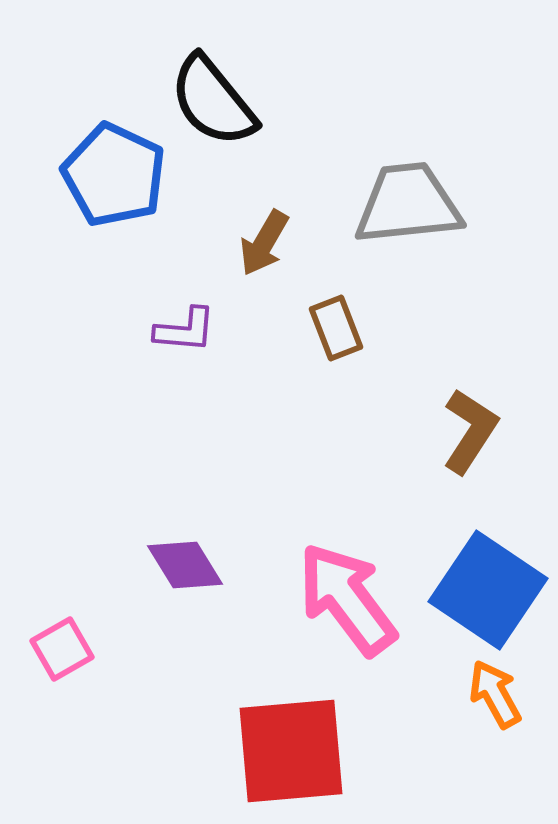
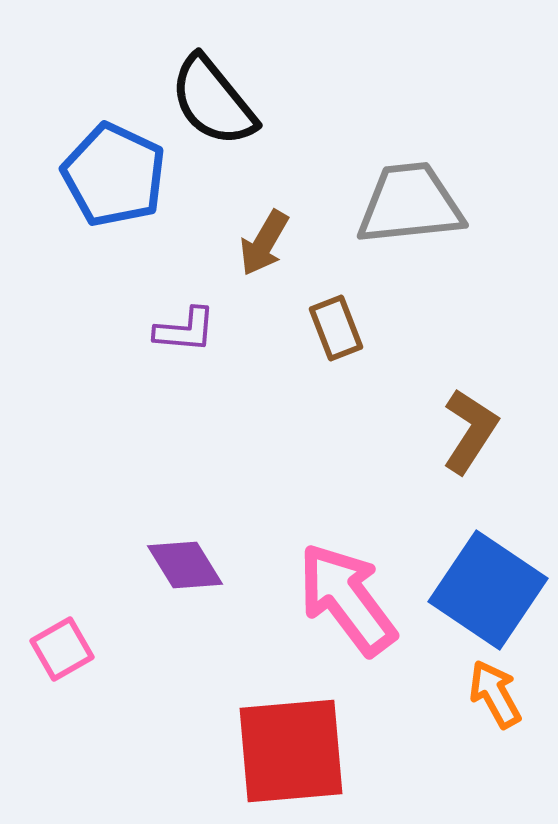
gray trapezoid: moved 2 px right
